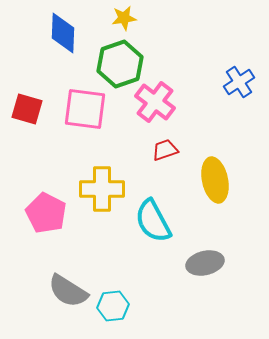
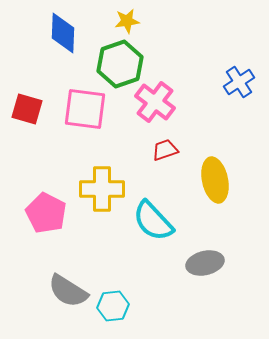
yellow star: moved 3 px right, 3 px down
cyan semicircle: rotated 15 degrees counterclockwise
